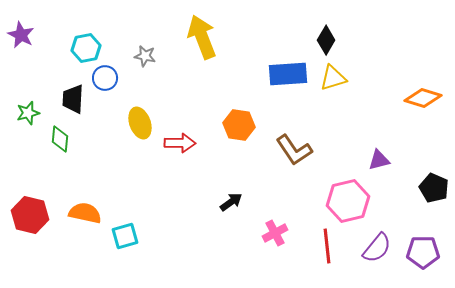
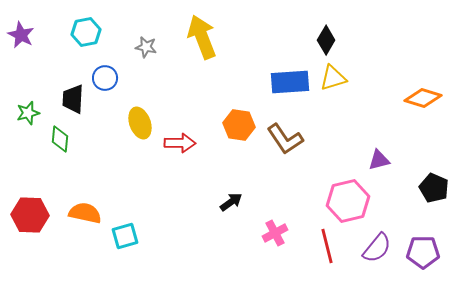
cyan hexagon: moved 16 px up
gray star: moved 1 px right, 9 px up
blue rectangle: moved 2 px right, 8 px down
brown L-shape: moved 9 px left, 11 px up
red hexagon: rotated 12 degrees counterclockwise
red line: rotated 8 degrees counterclockwise
